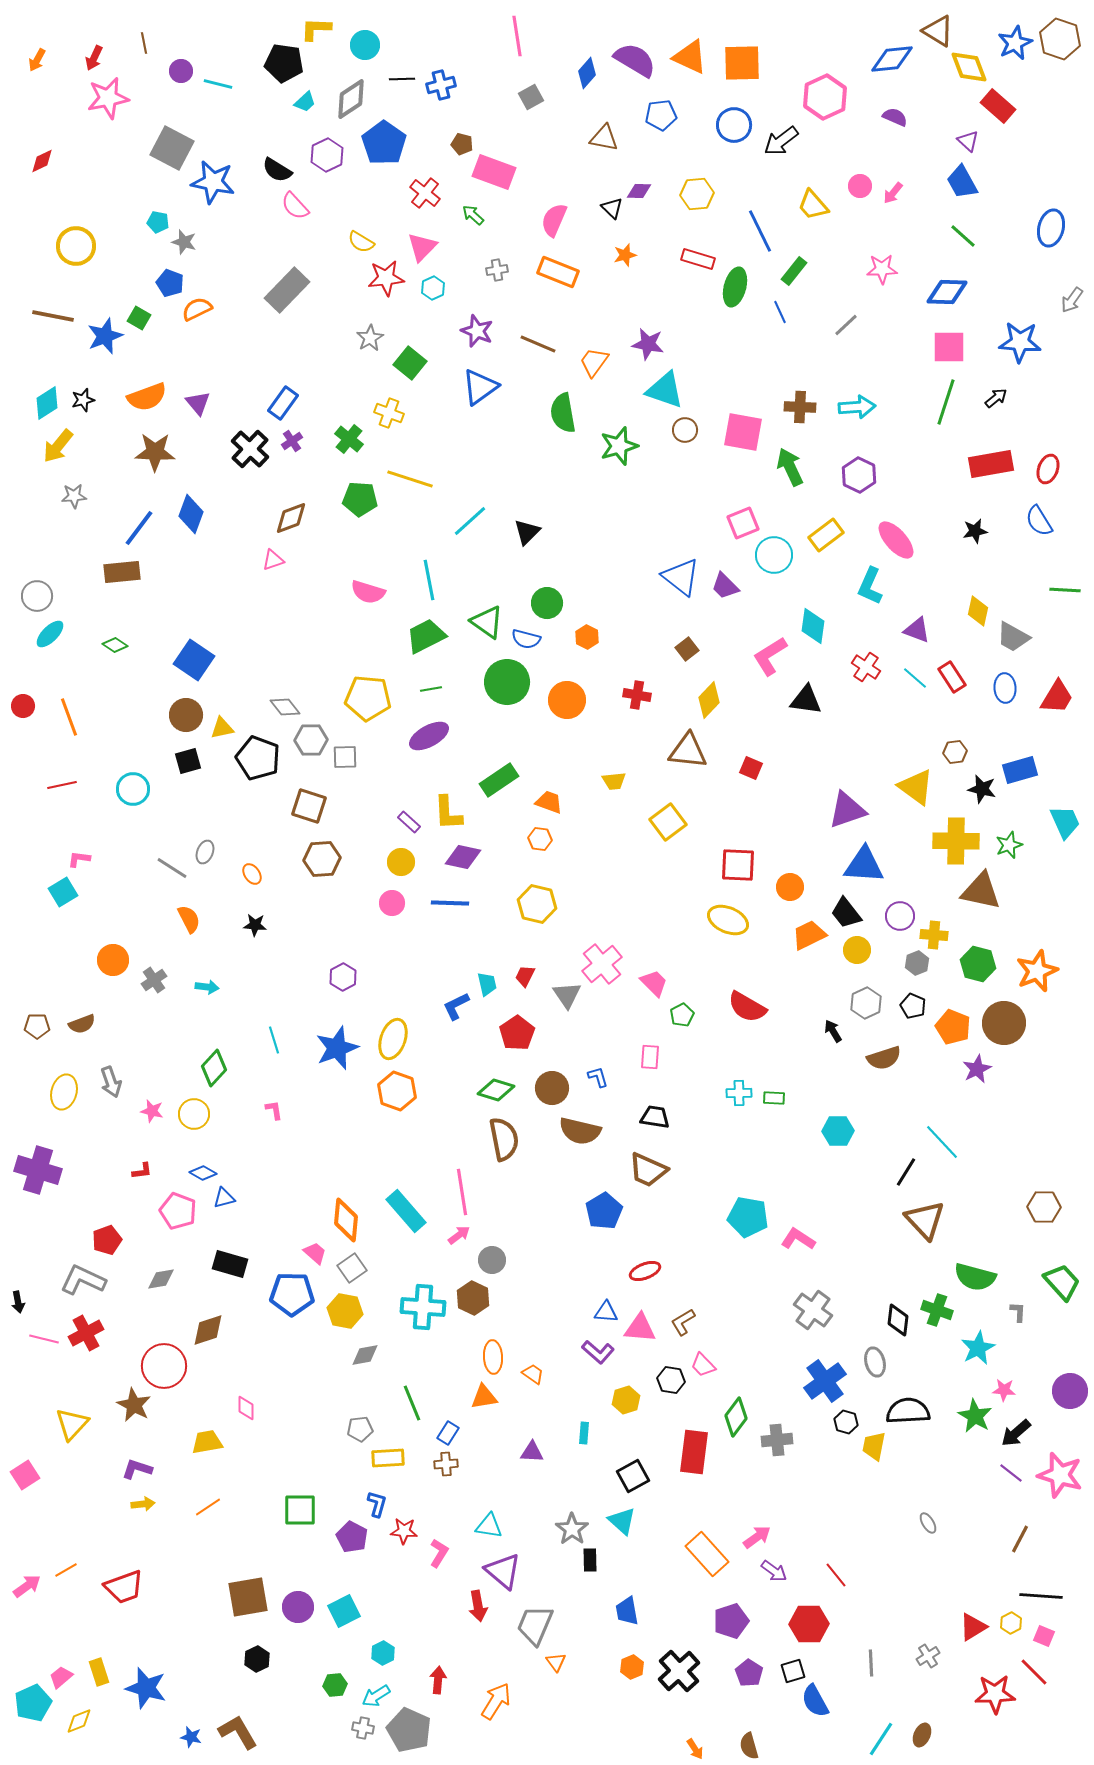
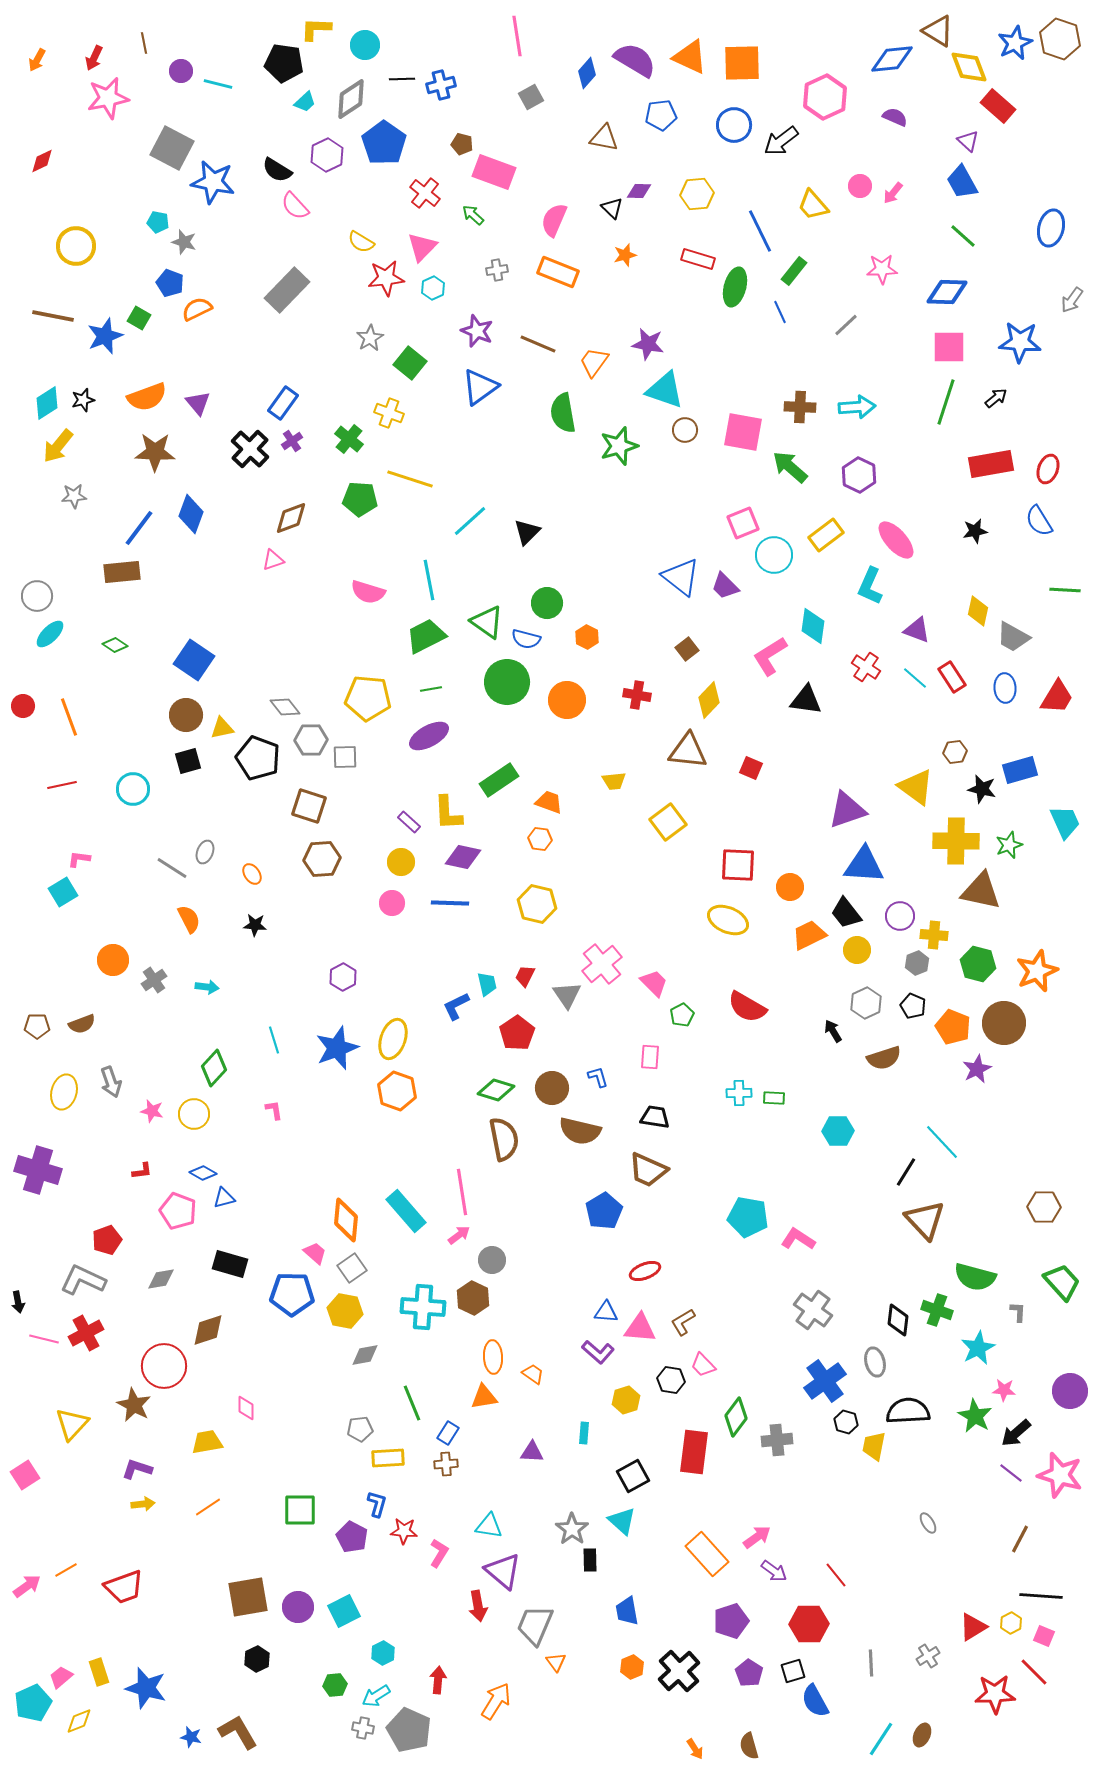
green arrow at (790, 467): rotated 24 degrees counterclockwise
